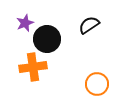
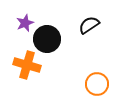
orange cross: moved 6 px left, 2 px up; rotated 24 degrees clockwise
